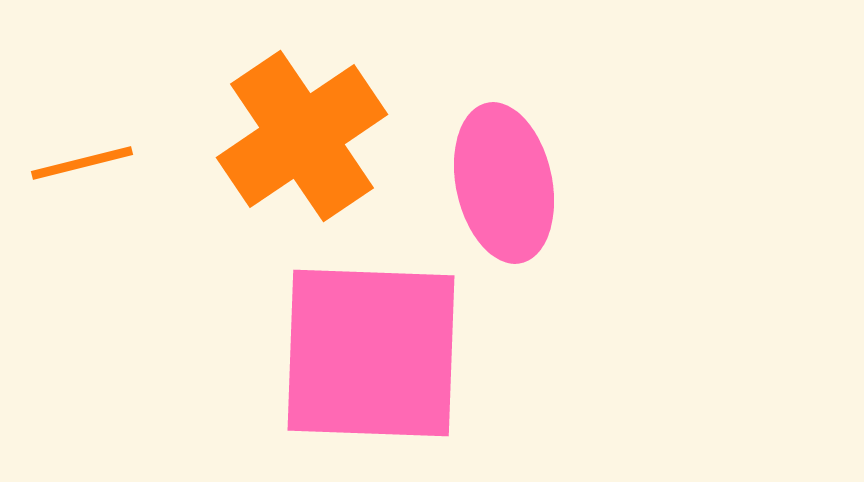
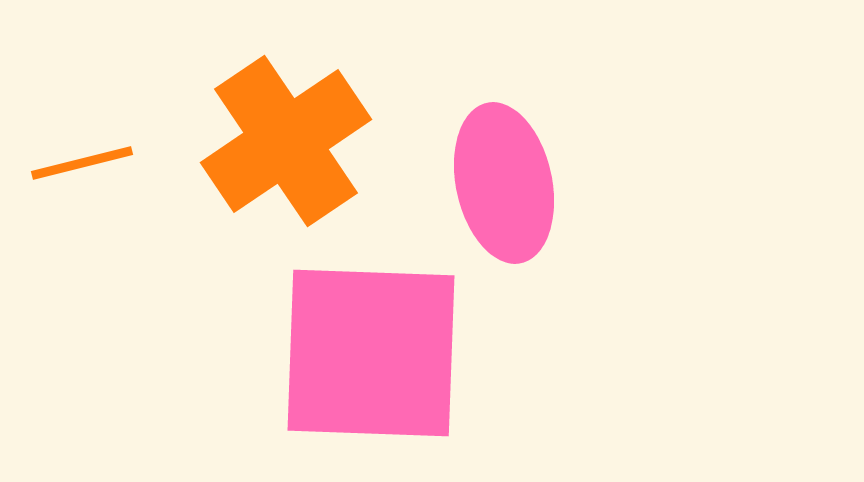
orange cross: moved 16 px left, 5 px down
